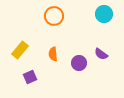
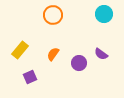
orange circle: moved 1 px left, 1 px up
orange semicircle: rotated 40 degrees clockwise
